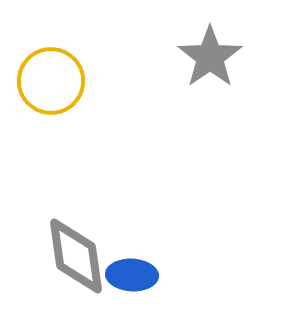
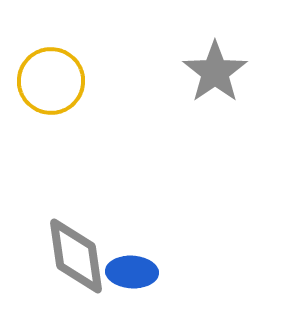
gray star: moved 5 px right, 15 px down
blue ellipse: moved 3 px up
